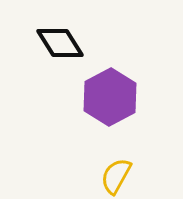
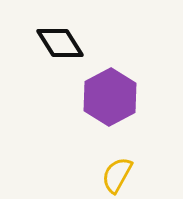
yellow semicircle: moved 1 px right, 1 px up
